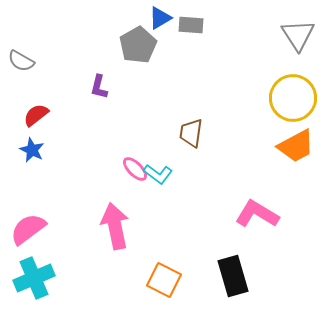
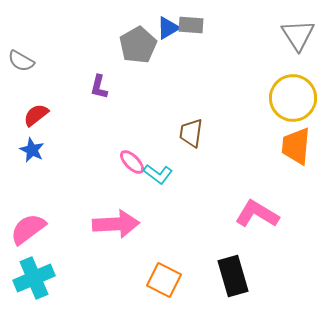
blue triangle: moved 8 px right, 10 px down
orange trapezoid: rotated 123 degrees clockwise
pink ellipse: moved 3 px left, 7 px up
pink arrow: moved 1 px right, 2 px up; rotated 99 degrees clockwise
